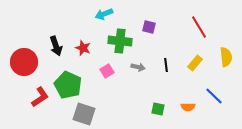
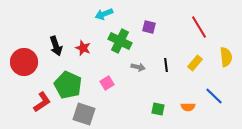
green cross: rotated 20 degrees clockwise
pink square: moved 12 px down
red L-shape: moved 2 px right, 5 px down
